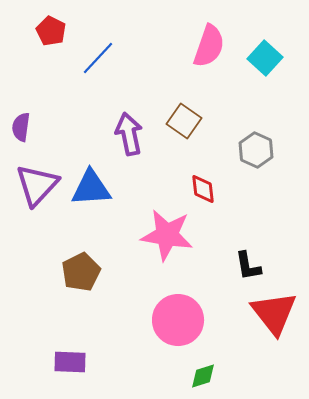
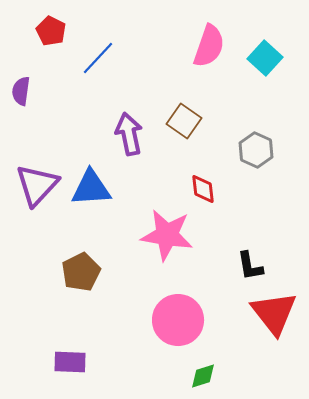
purple semicircle: moved 36 px up
black L-shape: moved 2 px right
